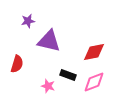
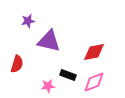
pink star: rotated 24 degrees counterclockwise
